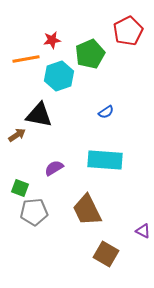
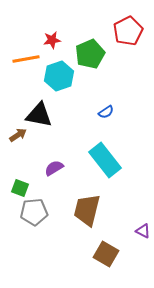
brown arrow: moved 1 px right
cyan rectangle: rotated 48 degrees clockwise
brown trapezoid: rotated 40 degrees clockwise
